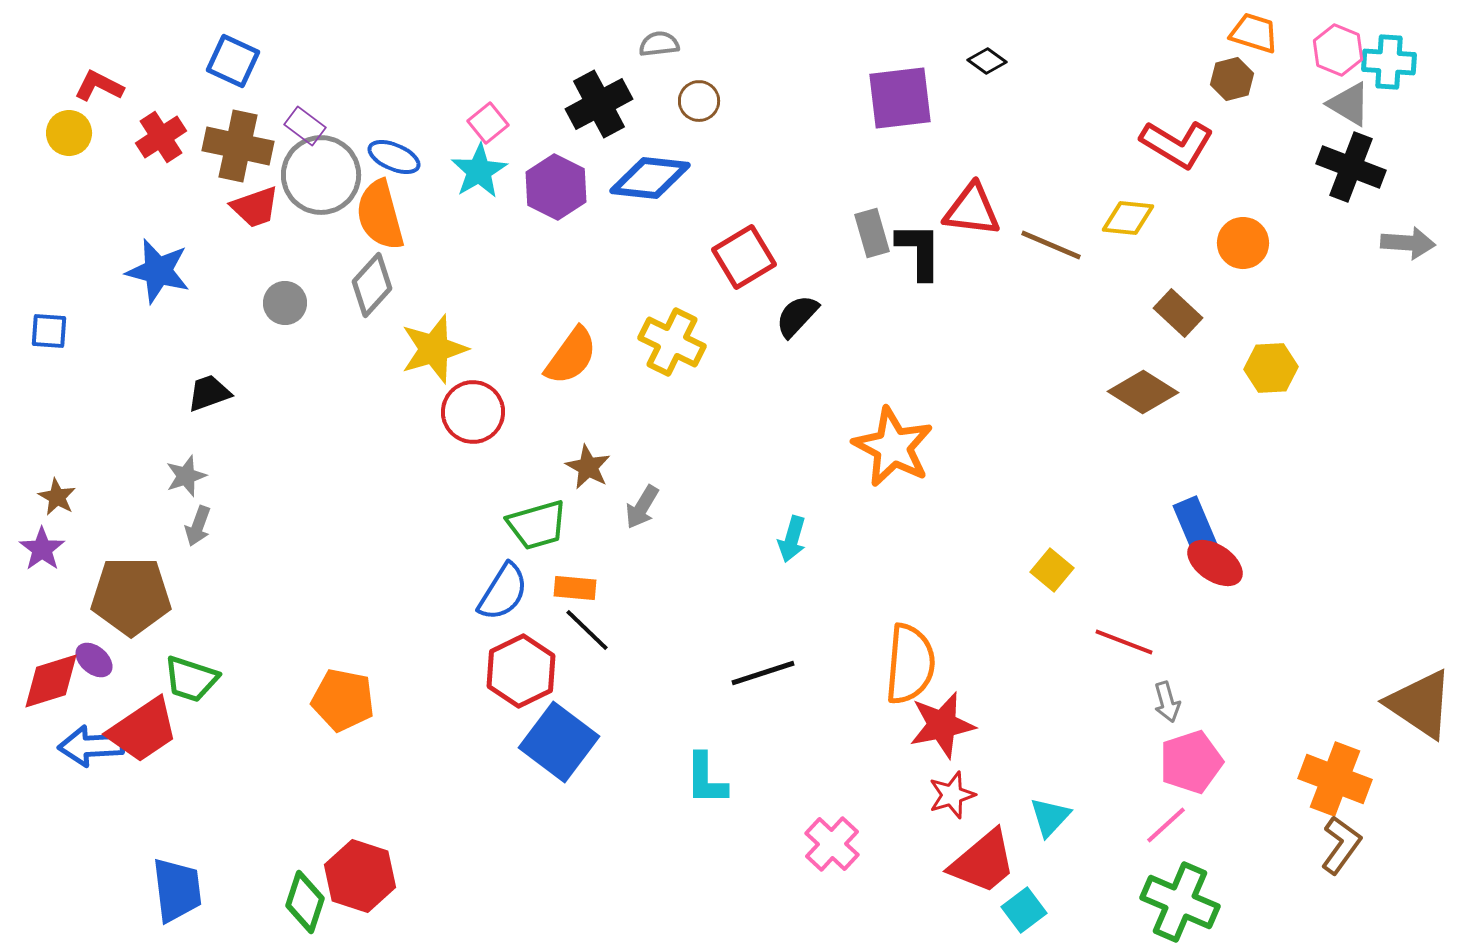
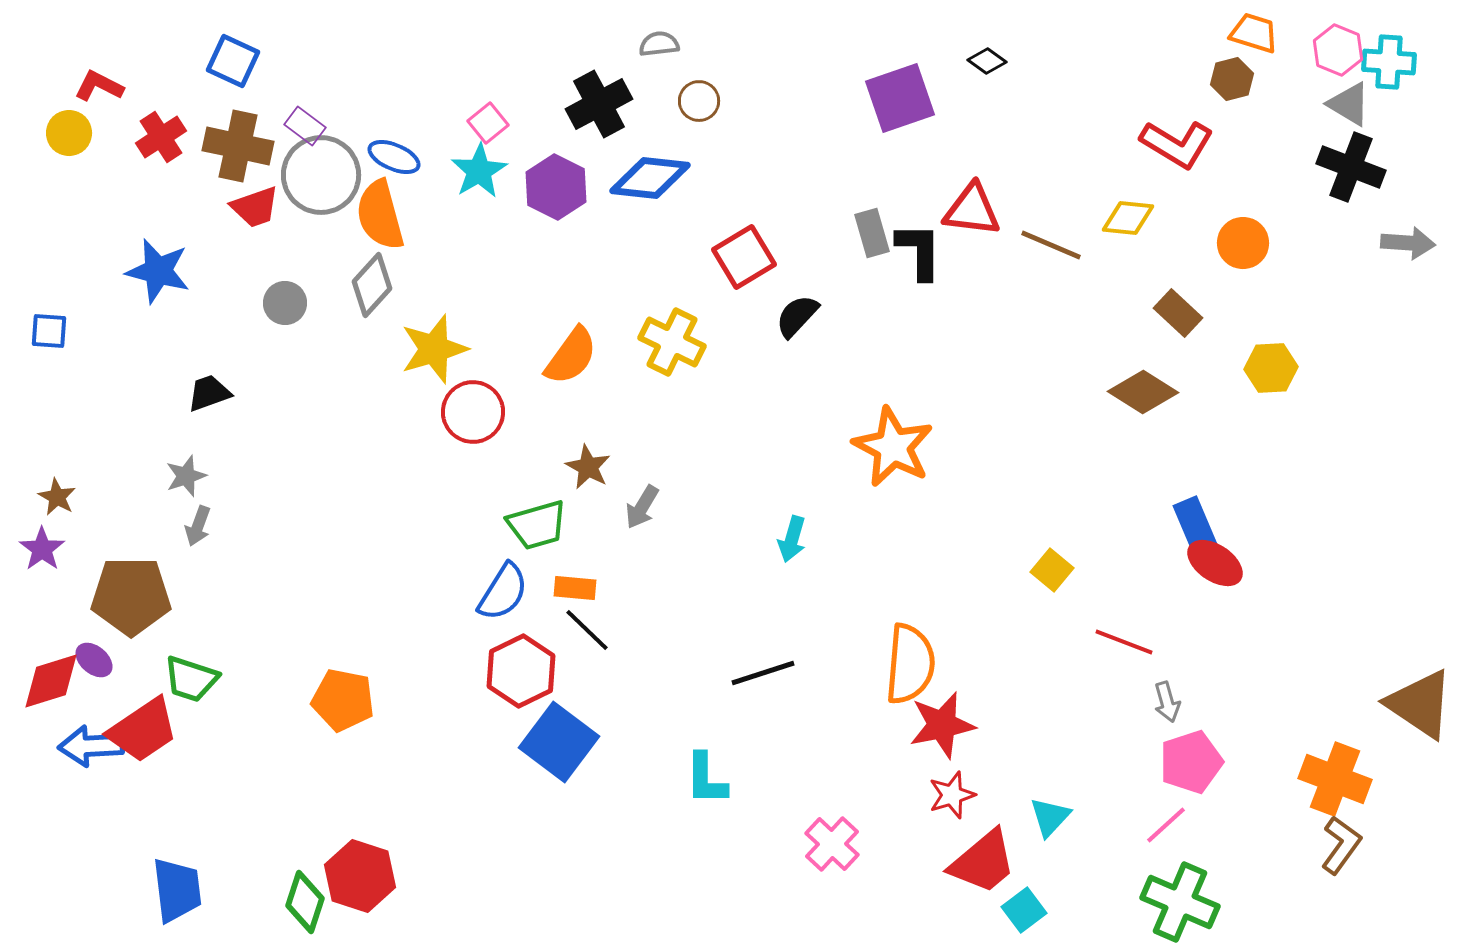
purple square at (900, 98): rotated 12 degrees counterclockwise
